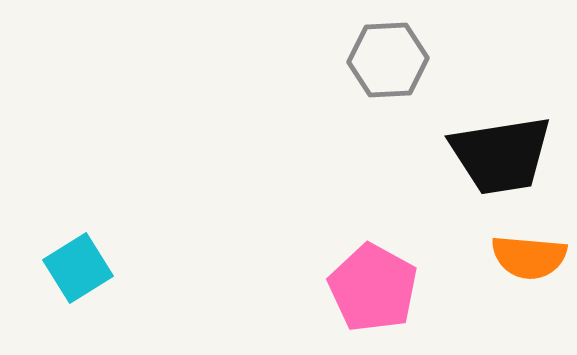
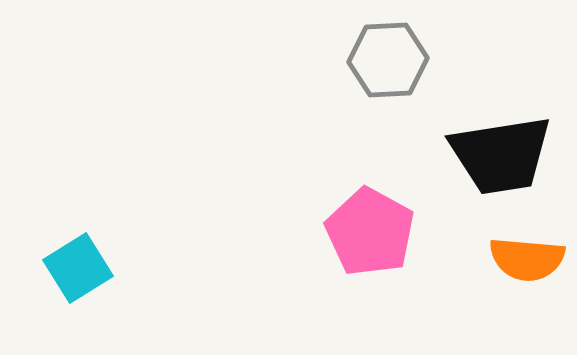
orange semicircle: moved 2 px left, 2 px down
pink pentagon: moved 3 px left, 56 px up
